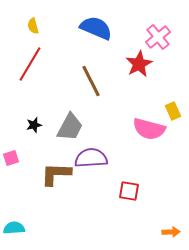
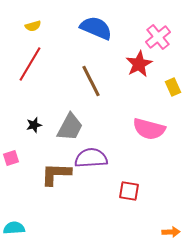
yellow semicircle: rotated 91 degrees counterclockwise
yellow rectangle: moved 24 px up
